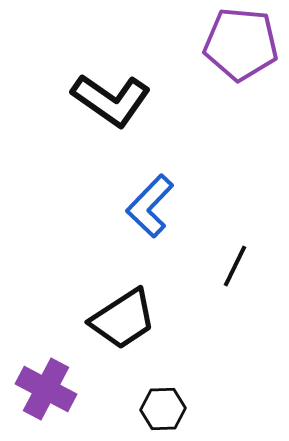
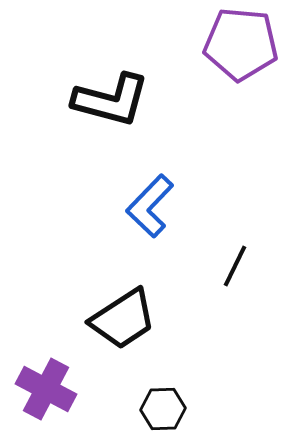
black L-shape: rotated 20 degrees counterclockwise
